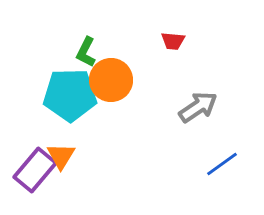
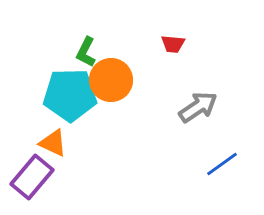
red trapezoid: moved 3 px down
orange triangle: moved 8 px left, 13 px up; rotated 36 degrees counterclockwise
purple rectangle: moved 3 px left, 7 px down
